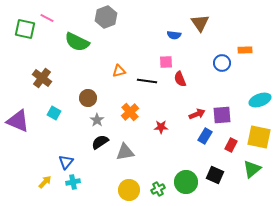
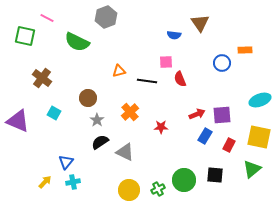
green square: moved 7 px down
red rectangle: moved 2 px left
gray triangle: rotated 36 degrees clockwise
black square: rotated 18 degrees counterclockwise
green circle: moved 2 px left, 2 px up
